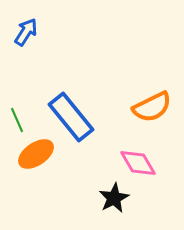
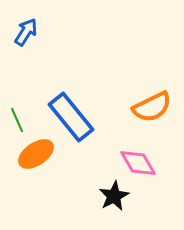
black star: moved 2 px up
